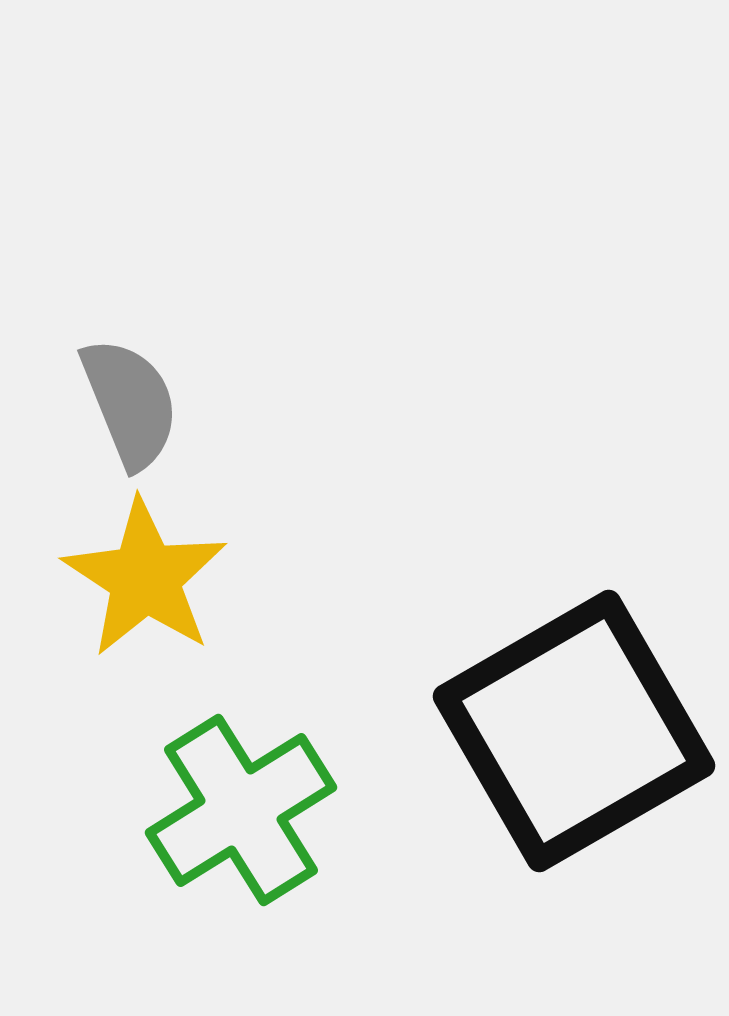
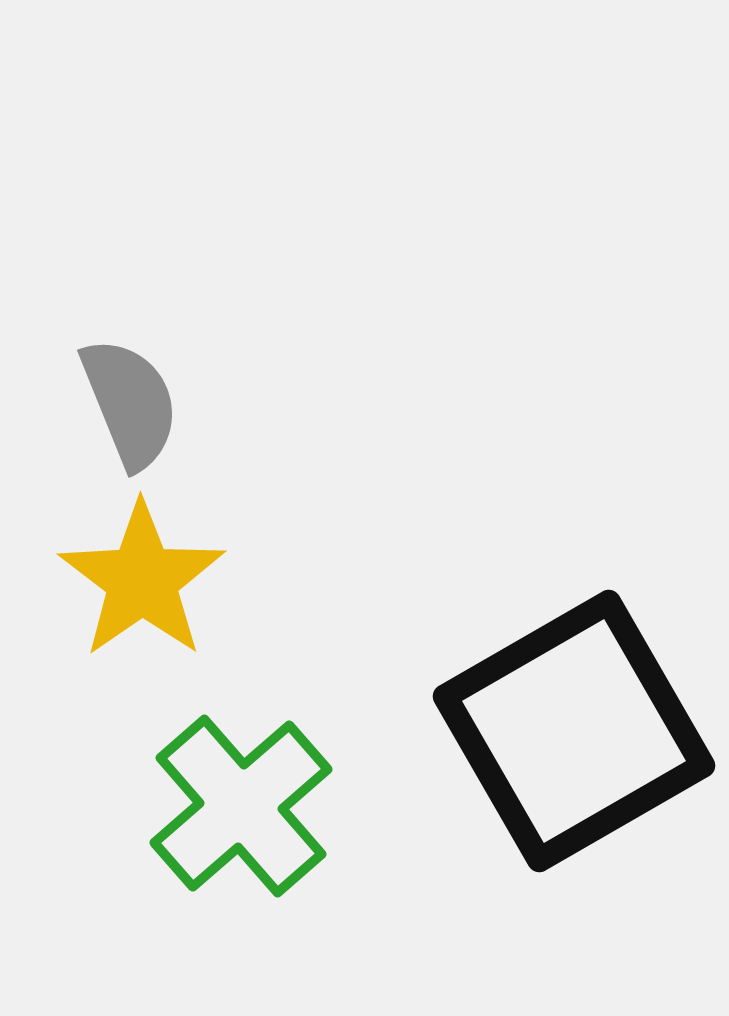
yellow star: moved 3 px left, 2 px down; rotated 4 degrees clockwise
green cross: moved 4 px up; rotated 9 degrees counterclockwise
